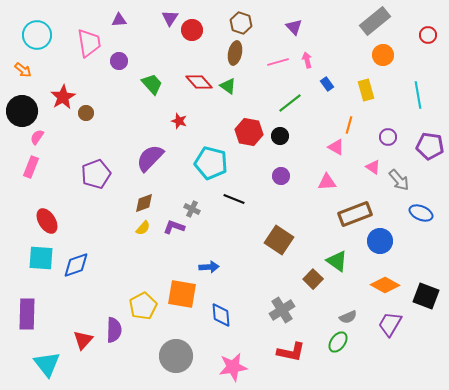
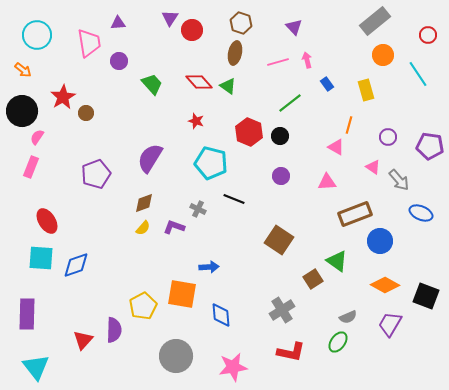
purple triangle at (119, 20): moved 1 px left, 3 px down
cyan line at (418, 95): moved 21 px up; rotated 24 degrees counterclockwise
red star at (179, 121): moved 17 px right
red hexagon at (249, 132): rotated 12 degrees clockwise
purple semicircle at (150, 158): rotated 12 degrees counterclockwise
gray cross at (192, 209): moved 6 px right
brown square at (313, 279): rotated 12 degrees clockwise
cyan triangle at (47, 364): moved 11 px left, 3 px down
